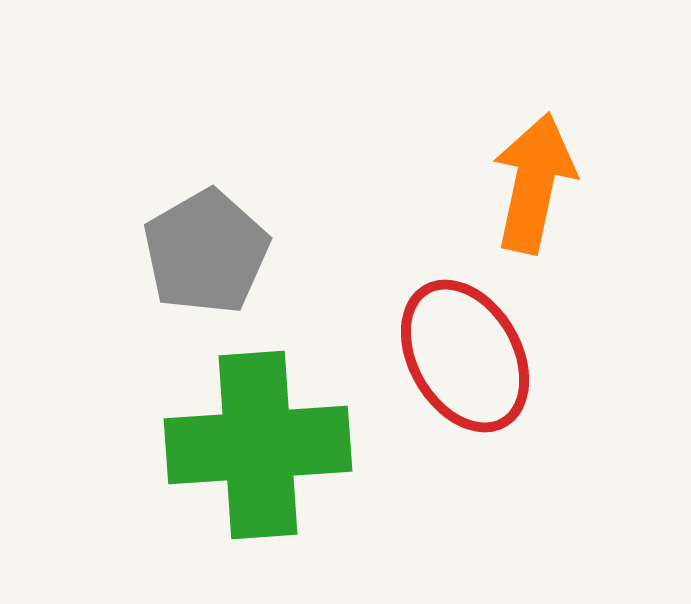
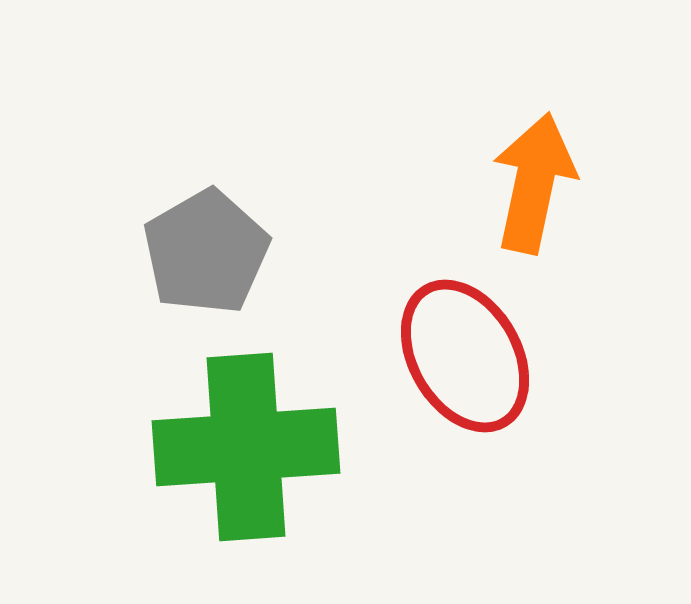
green cross: moved 12 px left, 2 px down
